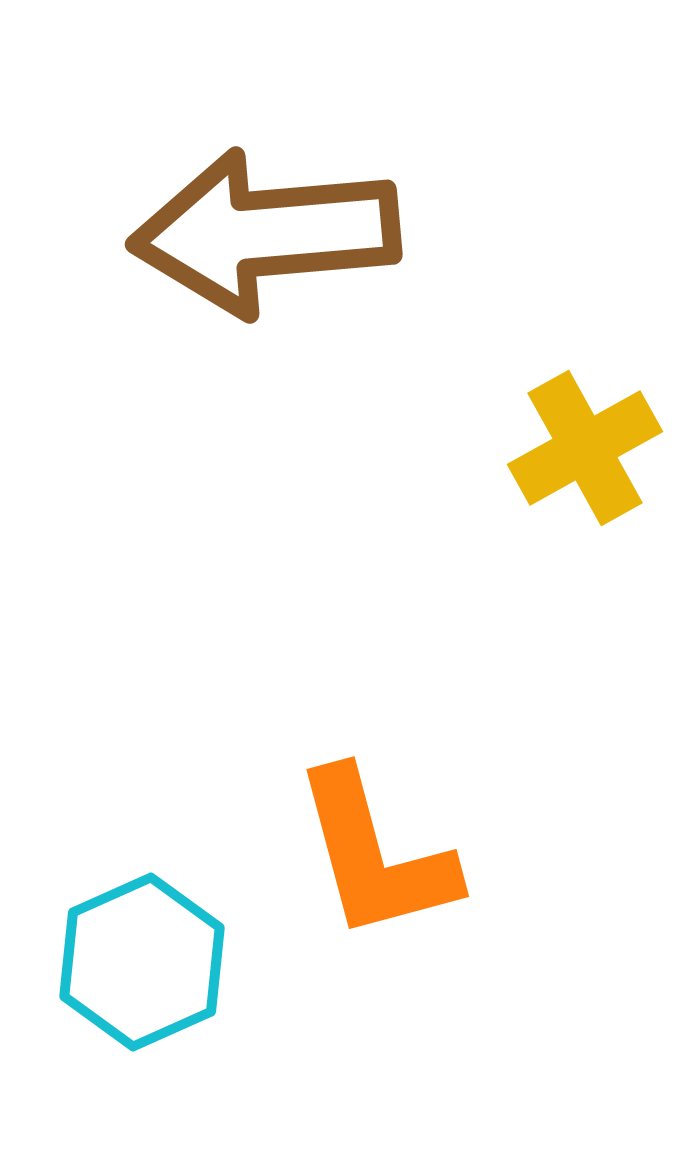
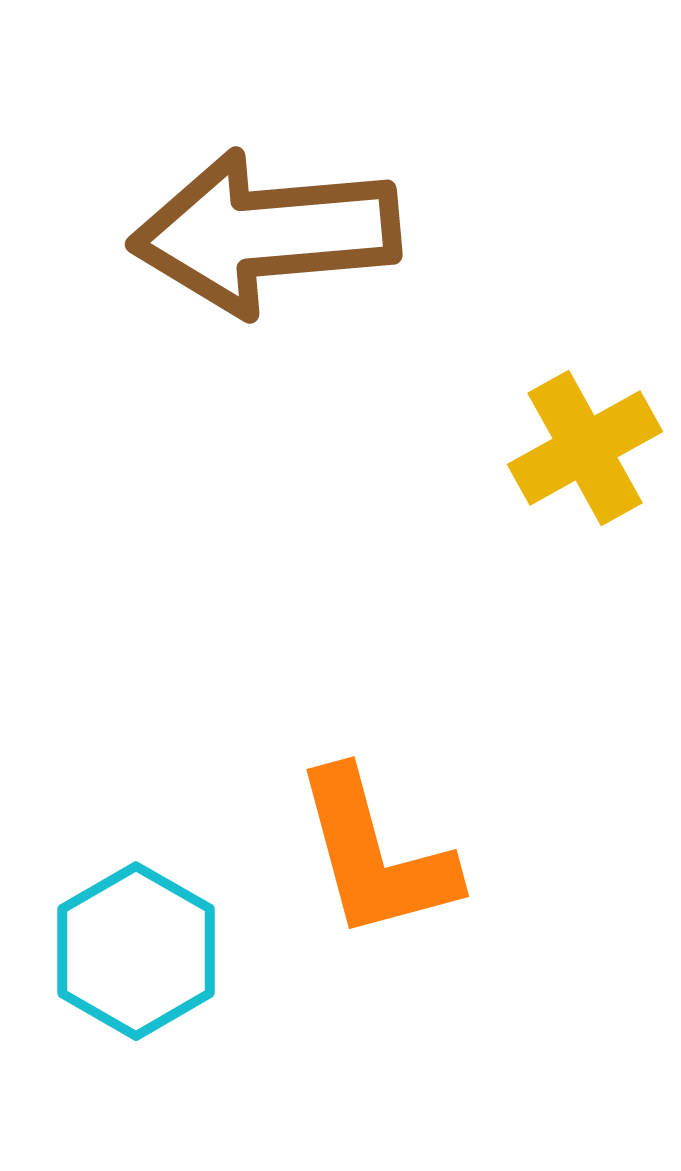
cyan hexagon: moved 6 px left, 11 px up; rotated 6 degrees counterclockwise
